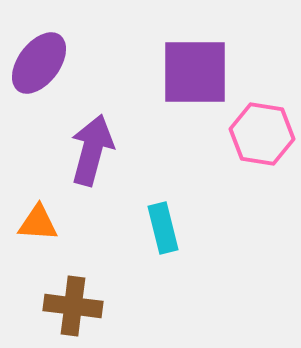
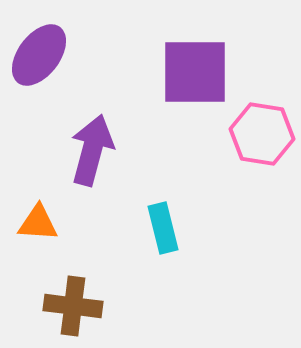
purple ellipse: moved 8 px up
